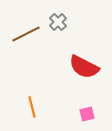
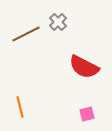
orange line: moved 12 px left
